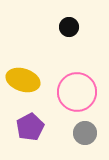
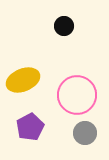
black circle: moved 5 px left, 1 px up
yellow ellipse: rotated 40 degrees counterclockwise
pink circle: moved 3 px down
